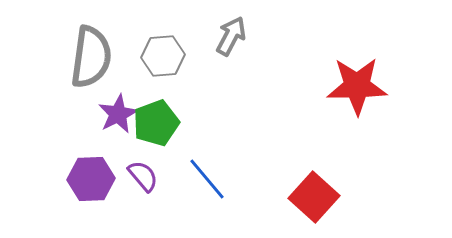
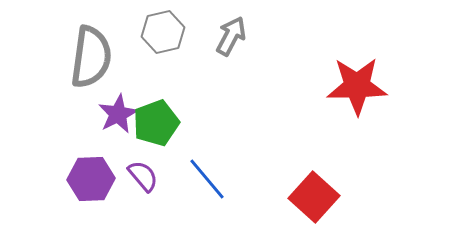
gray hexagon: moved 24 px up; rotated 9 degrees counterclockwise
